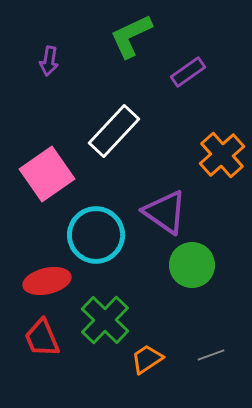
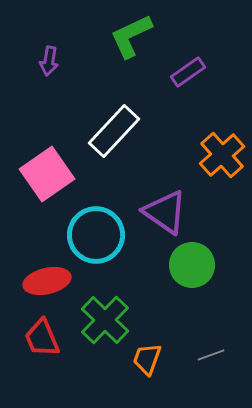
orange trapezoid: rotated 36 degrees counterclockwise
